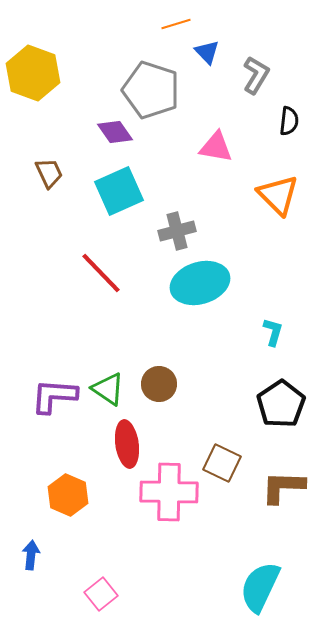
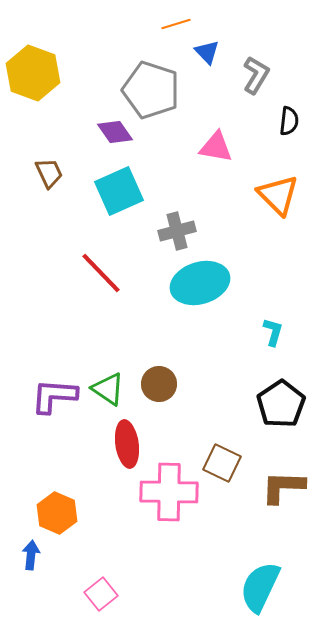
orange hexagon: moved 11 px left, 18 px down
